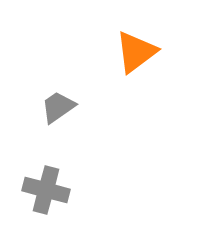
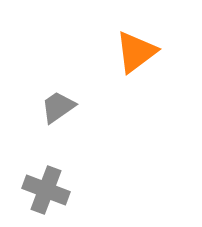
gray cross: rotated 6 degrees clockwise
